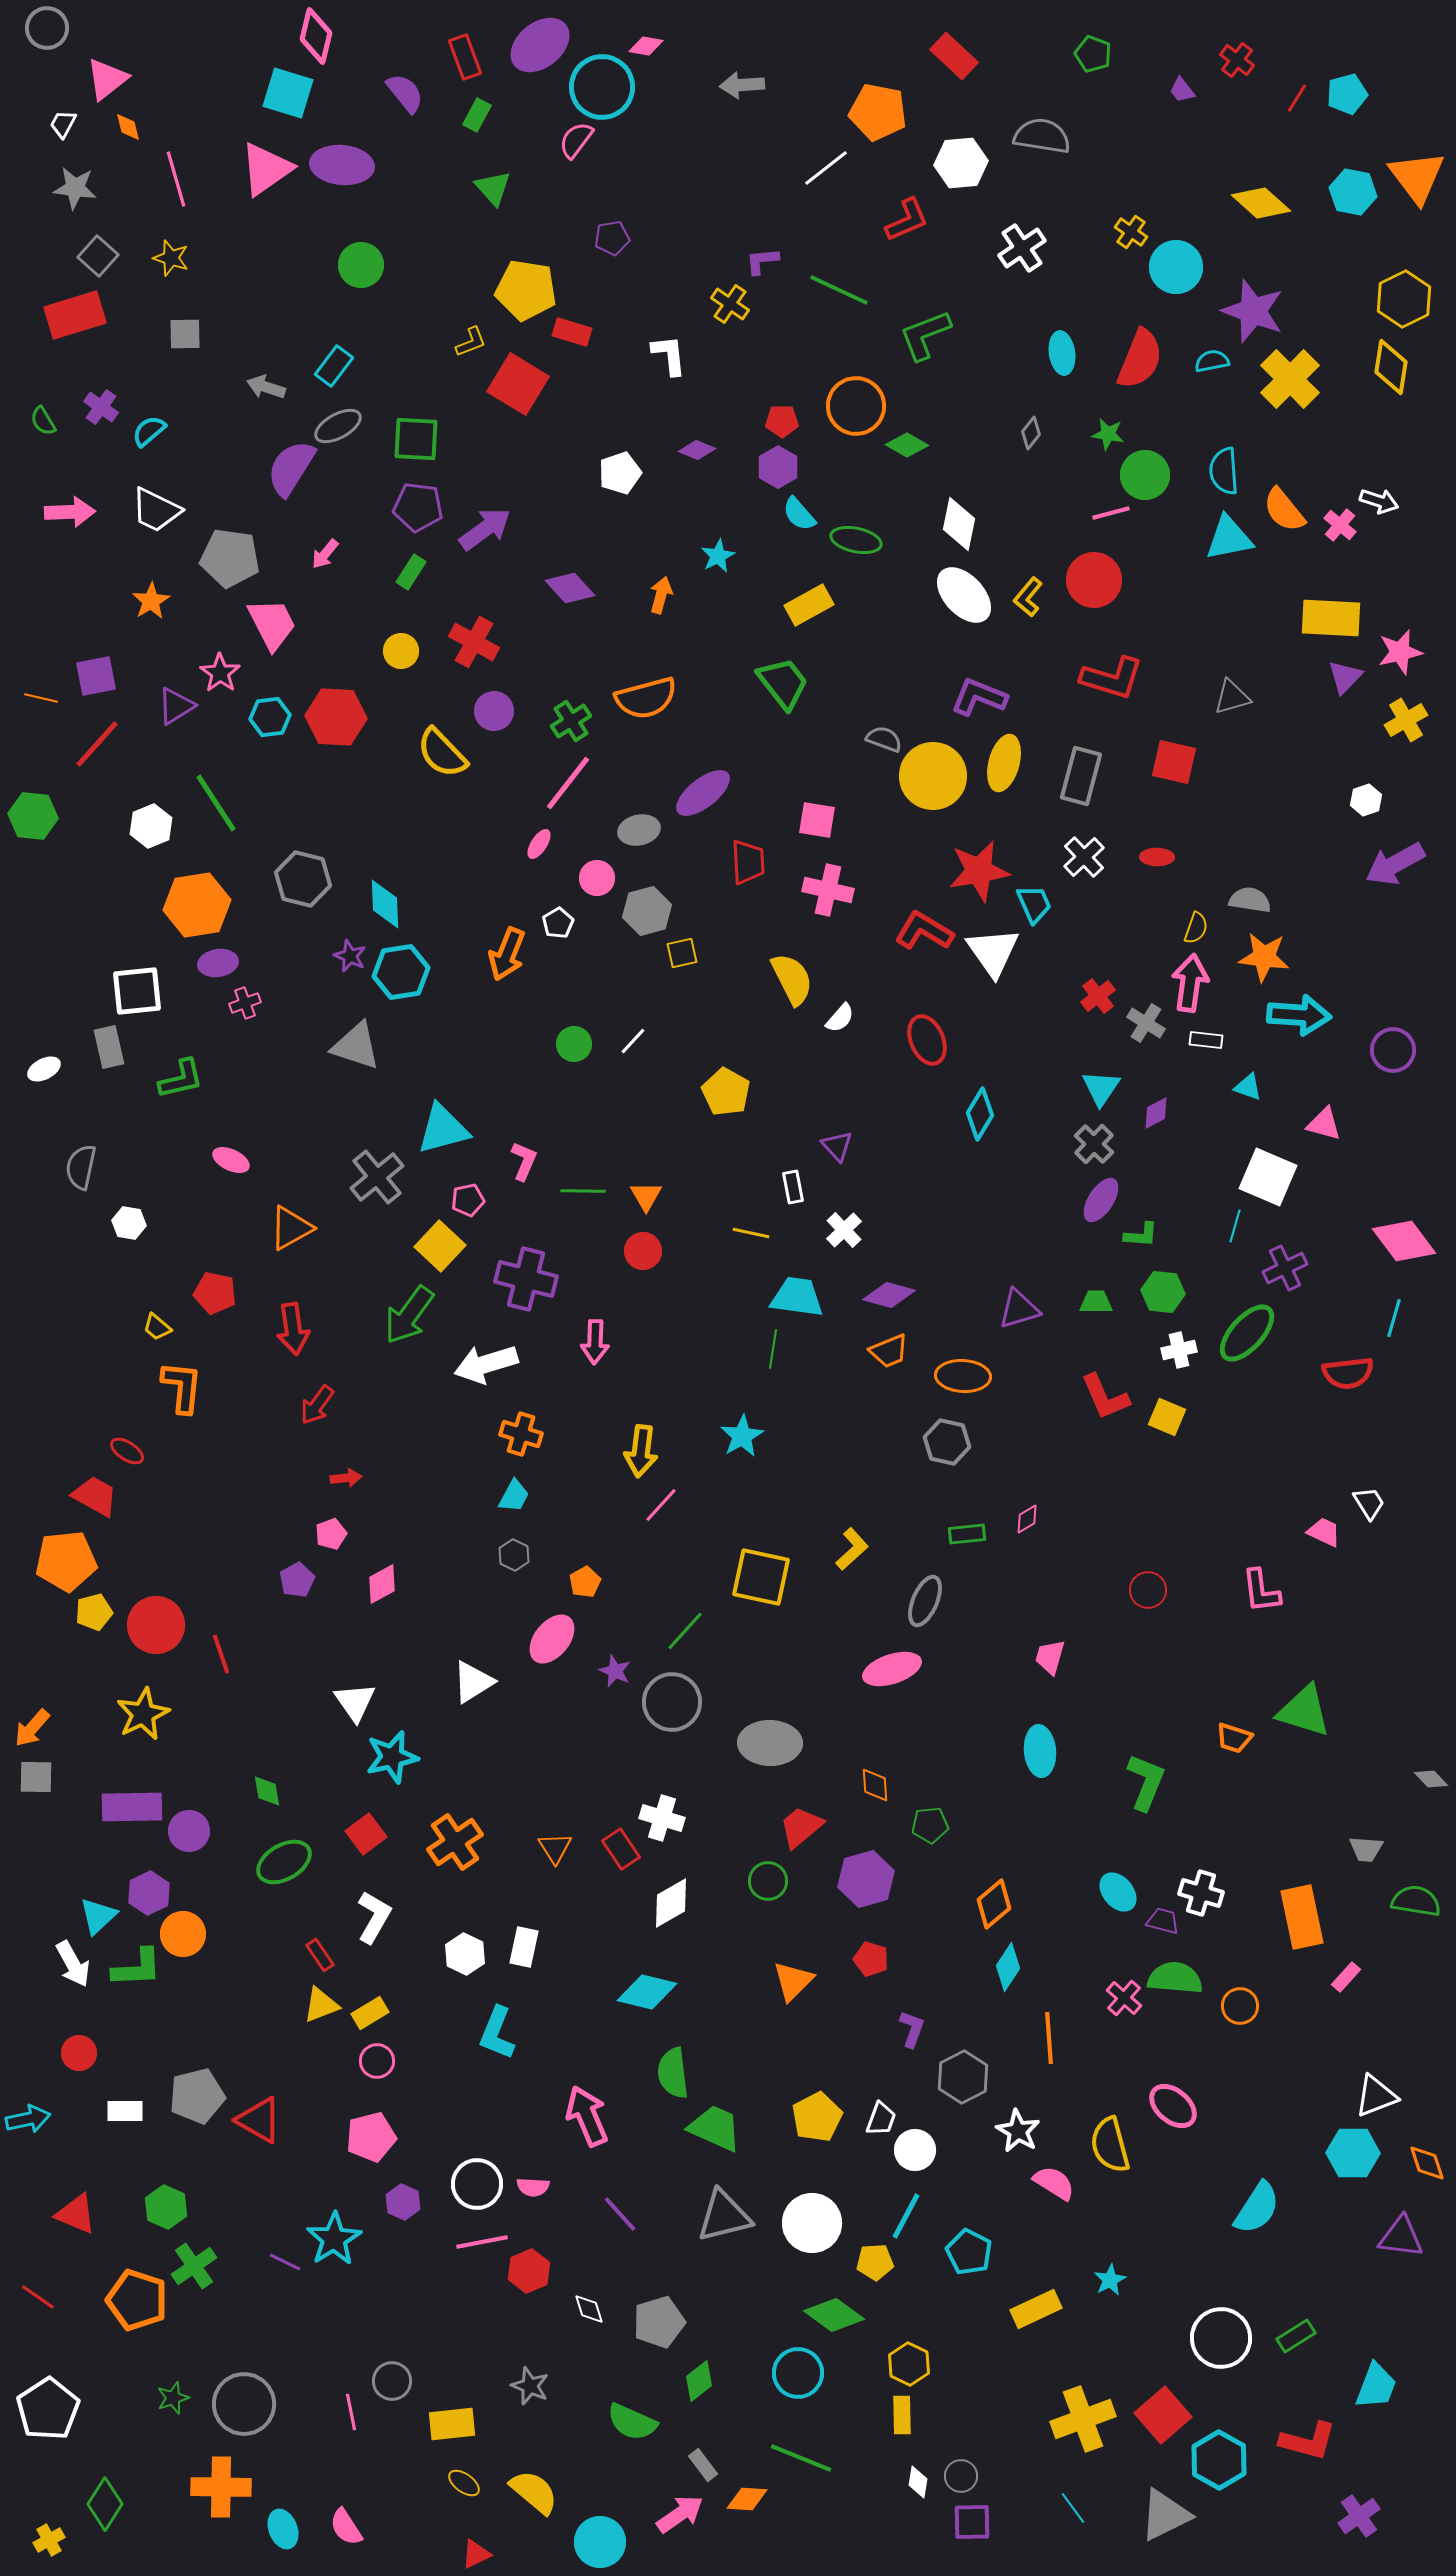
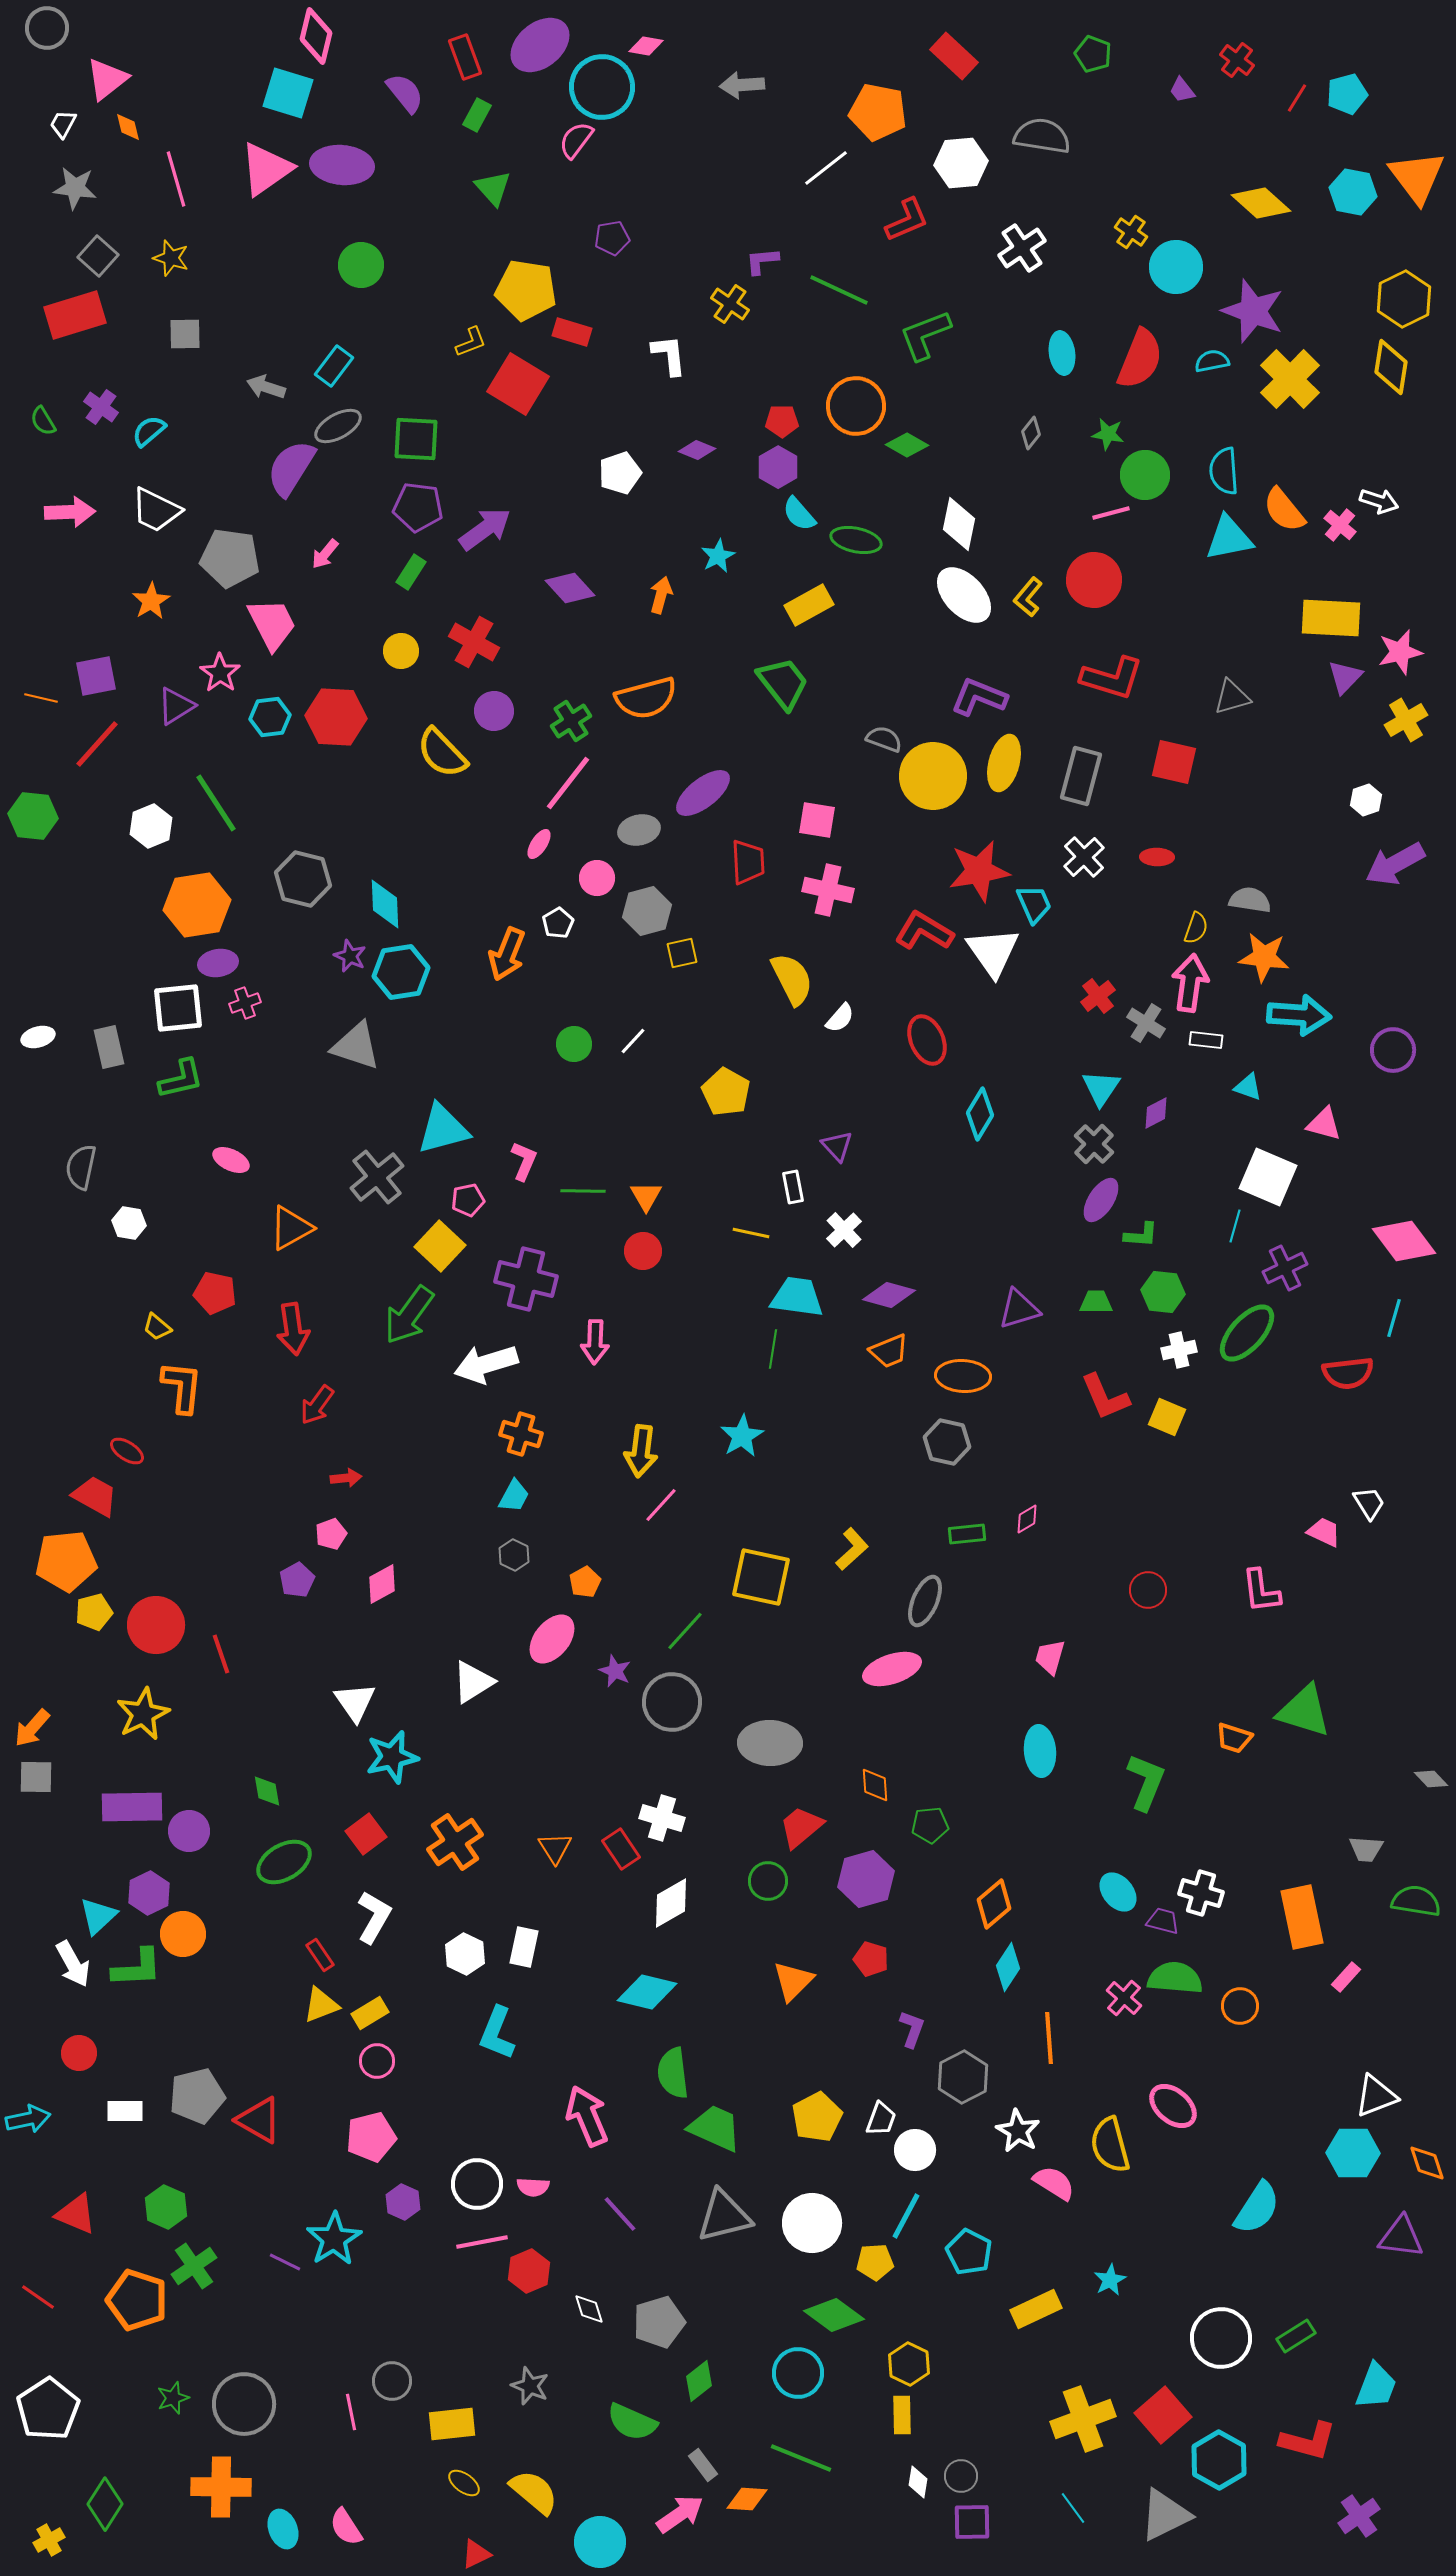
white square at (137, 991): moved 41 px right, 17 px down
white ellipse at (44, 1069): moved 6 px left, 32 px up; rotated 12 degrees clockwise
